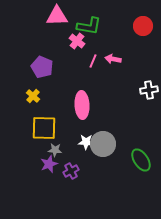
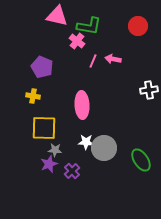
pink triangle: rotated 15 degrees clockwise
red circle: moved 5 px left
yellow cross: rotated 32 degrees counterclockwise
gray circle: moved 1 px right, 4 px down
purple cross: moved 1 px right; rotated 14 degrees counterclockwise
